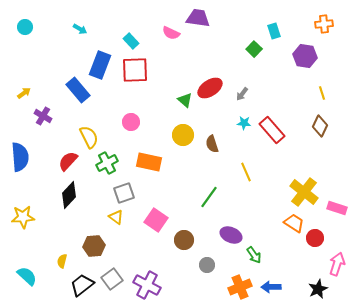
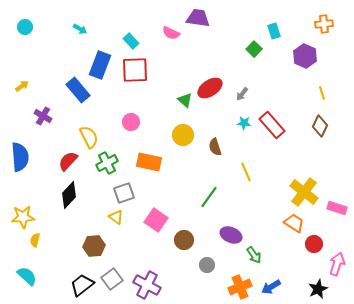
purple hexagon at (305, 56): rotated 15 degrees clockwise
yellow arrow at (24, 93): moved 2 px left, 7 px up
red rectangle at (272, 130): moved 5 px up
brown semicircle at (212, 144): moved 3 px right, 3 px down
red circle at (315, 238): moved 1 px left, 6 px down
yellow semicircle at (62, 261): moved 27 px left, 21 px up
blue arrow at (271, 287): rotated 30 degrees counterclockwise
